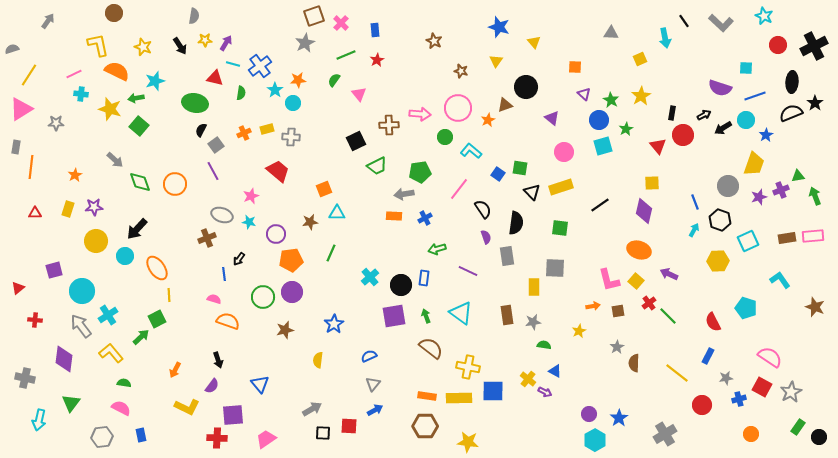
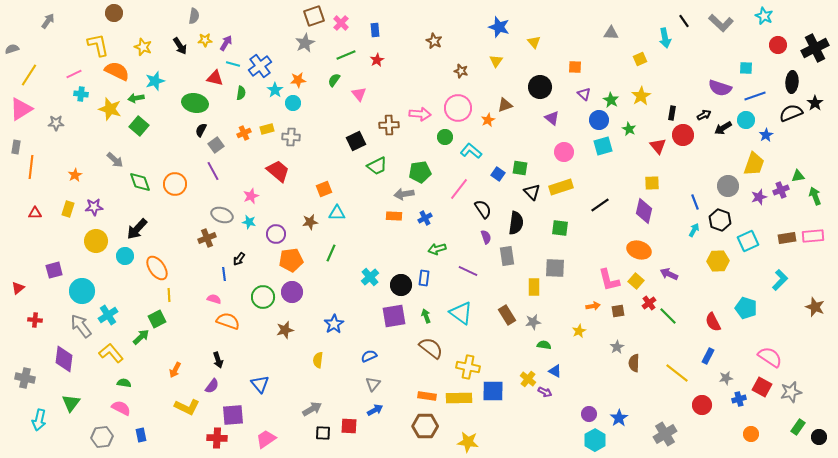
black cross at (814, 46): moved 1 px right, 2 px down
black circle at (526, 87): moved 14 px right
green star at (626, 129): moved 3 px right; rotated 16 degrees counterclockwise
cyan L-shape at (780, 280): rotated 80 degrees clockwise
brown rectangle at (507, 315): rotated 24 degrees counterclockwise
gray star at (791, 392): rotated 15 degrees clockwise
